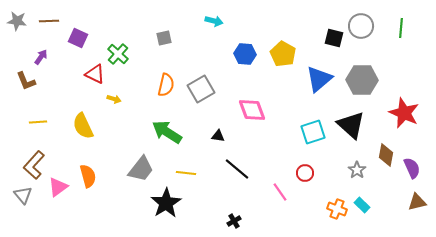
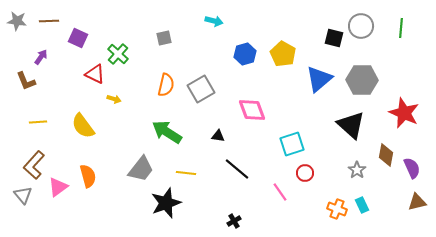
blue hexagon at (245, 54): rotated 20 degrees counterclockwise
yellow semicircle at (83, 126): rotated 12 degrees counterclockwise
cyan square at (313, 132): moved 21 px left, 12 px down
black star at (166, 203): rotated 12 degrees clockwise
cyan rectangle at (362, 205): rotated 21 degrees clockwise
